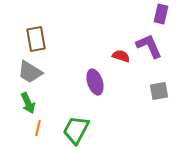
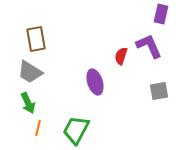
red semicircle: rotated 90 degrees counterclockwise
